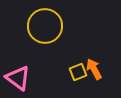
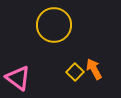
yellow circle: moved 9 px right, 1 px up
yellow square: moved 3 px left; rotated 24 degrees counterclockwise
